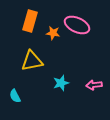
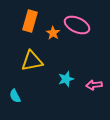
orange star: rotated 24 degrees clockwise
cyan star: moved 5 px right, 4 px up
